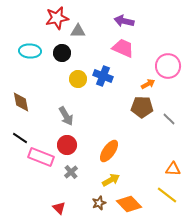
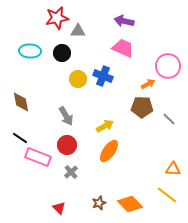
pink rectangle: moved 3 px left
yellow arrow: moved 6 px left, 54 px up
orange diamond: moved 1 px right
